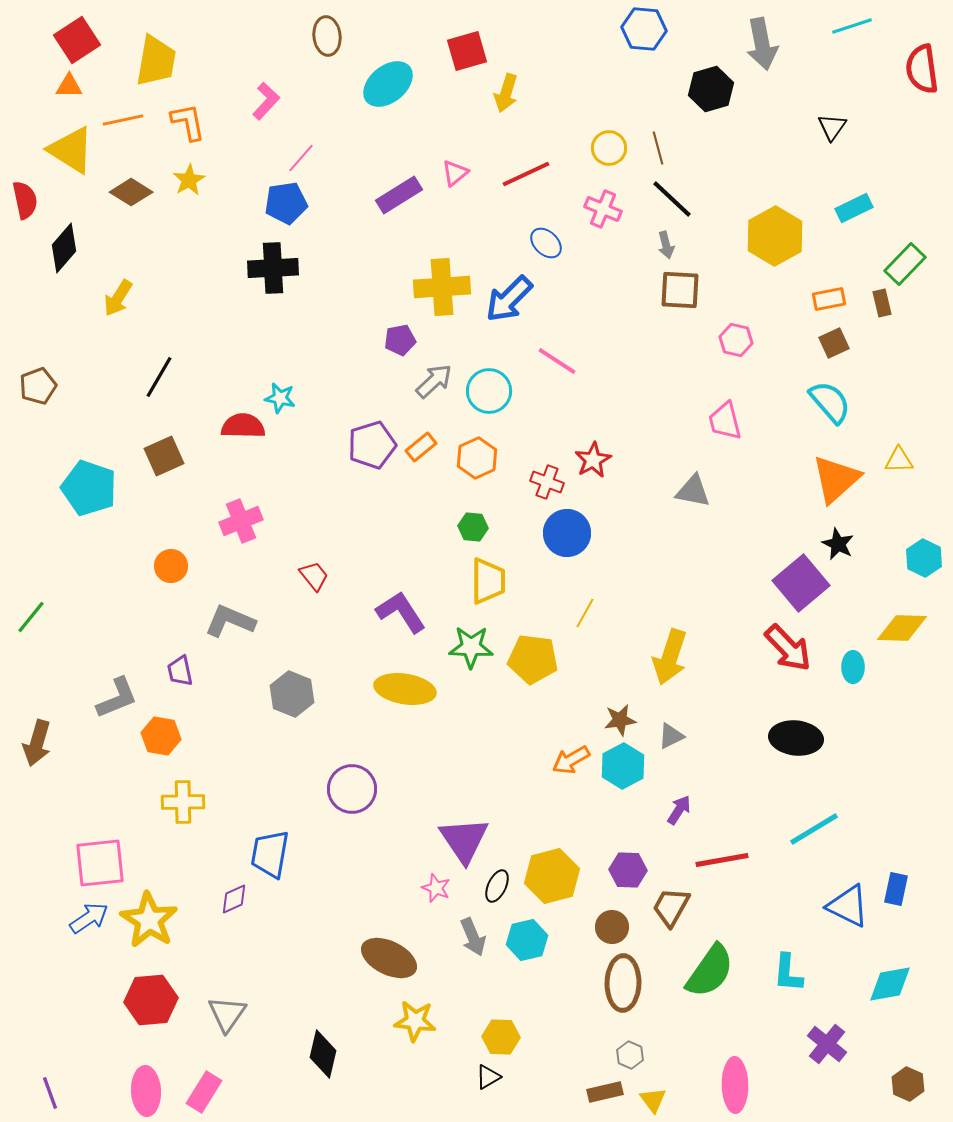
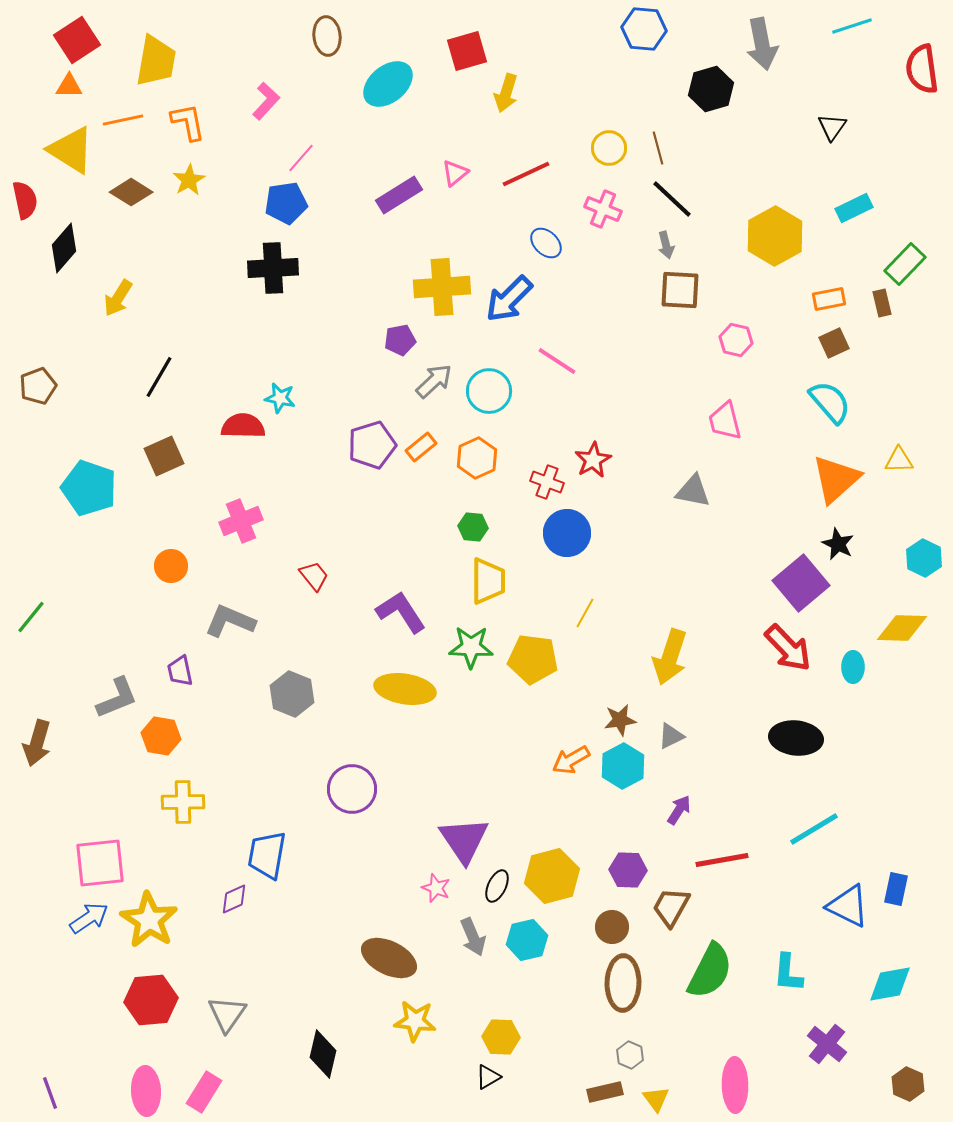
blue trapezoid at (270, 854): moved 3 px left, 1 px down
green semicircle at (710, 971): rotated 8 degrees counterclockwise
yellow triangle at (653, 1100): moved 3 px right, 1 px up
